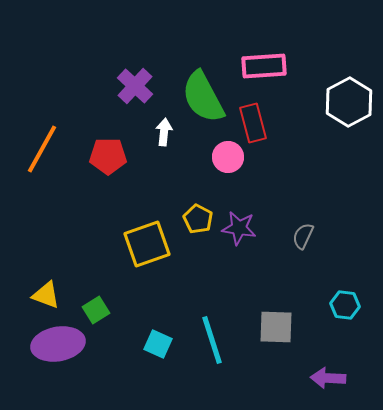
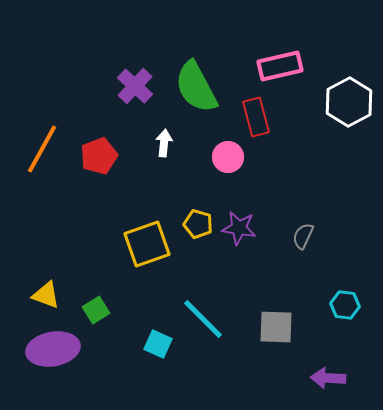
pink rectangle: moved 16 px right; rotated 9 degrees counterclockwise
green semicircle: moved 7 px left, 10 px up
red rectangle: moved 3 px right, 6 px up
white arrow: moved 11 px down
red pentagon: moved 9 px left; rotated 21 degrees counterclockwise
yellow pentagon: moved 5 px down; rotated 12 degrees counterclockwise
cyan line: moved 9 px left, 21 px up; rotated 27 degrees counterclockwise
purple ellipse: moved 5 px left, 5 px down
